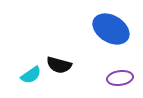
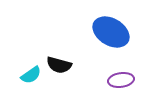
blue ellipse: moved 3 px down
purple ellipse: moved 1 px right, 2 px down
